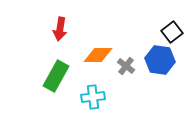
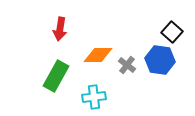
black square: rotated 10 degrees counterclockwise
gray cross: moved 1 px right, 1 px up
cyan cross: moved 1 px right
